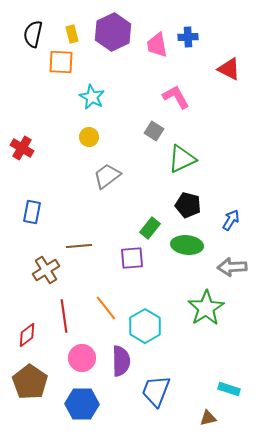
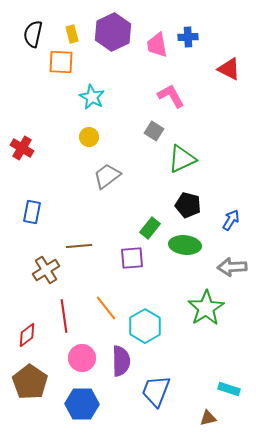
pink L-shape: moved 5 px left, 1 px up
green ellipse: moved 2 px left
